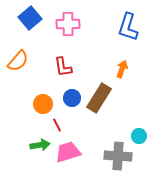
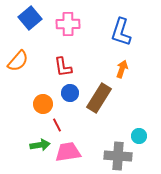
blue L-shape: moved 7 px left, 5 px down
blue circle: moved 2 px left, 5 px up
pink trapezoid: rotated 8 degrees clockwise
